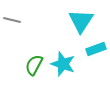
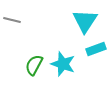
cyan triangle: moved 4 px right
